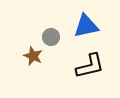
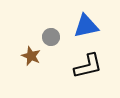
brown star: moved 2 px left
black L-shape: moved 2 px left
